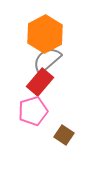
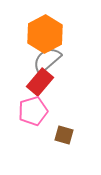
brown square: rotated 18 degrees counterclockwise
